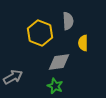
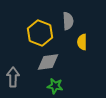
yellow semicircle: moved 1 px left, 1 px up
gray diamond: moved 11 px left
gray arrow: rotated 60 degrees counterclockwise
green star: rotated 14 degrees counterclockwise
